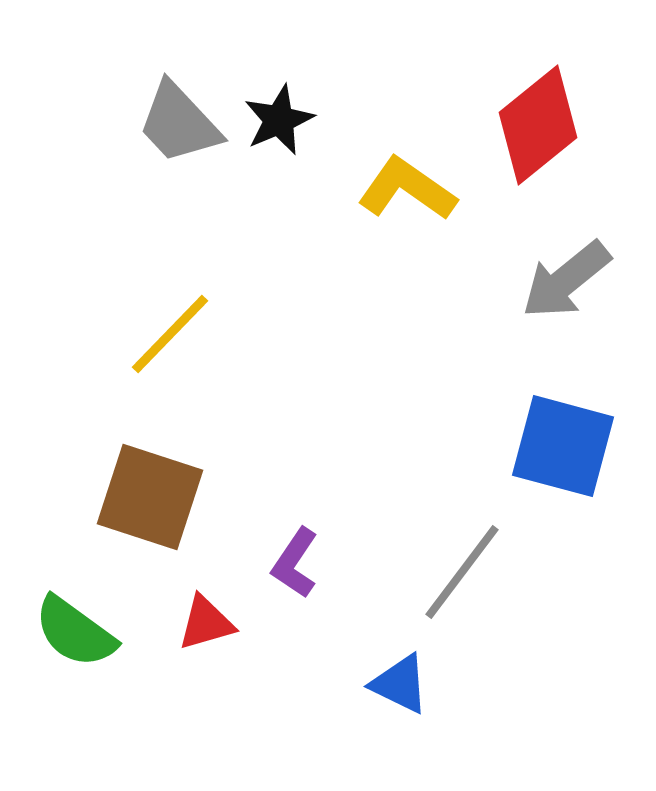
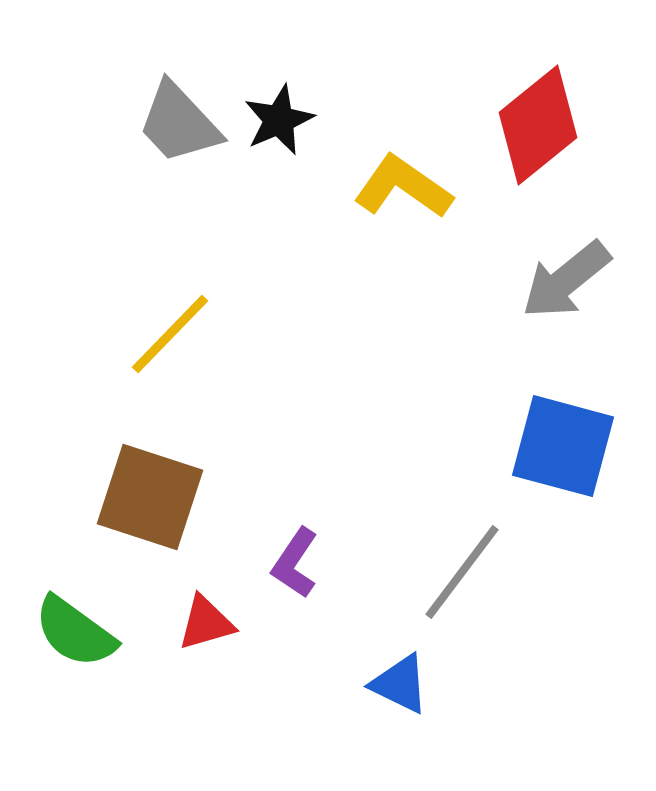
yellow L-shape: moved 4 px left, 2 px up
